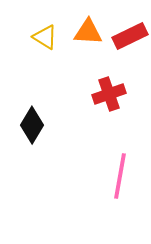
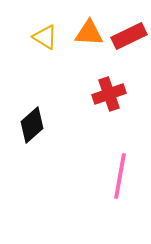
orange triangle: moved 1 px right, 1 px down
red rectangle: moved 1 px left
black diamond: rotated 18 degrees clockwise
